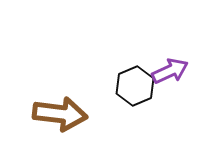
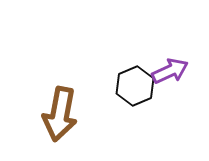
brown arrow: rotated 94 degrees clockwise
